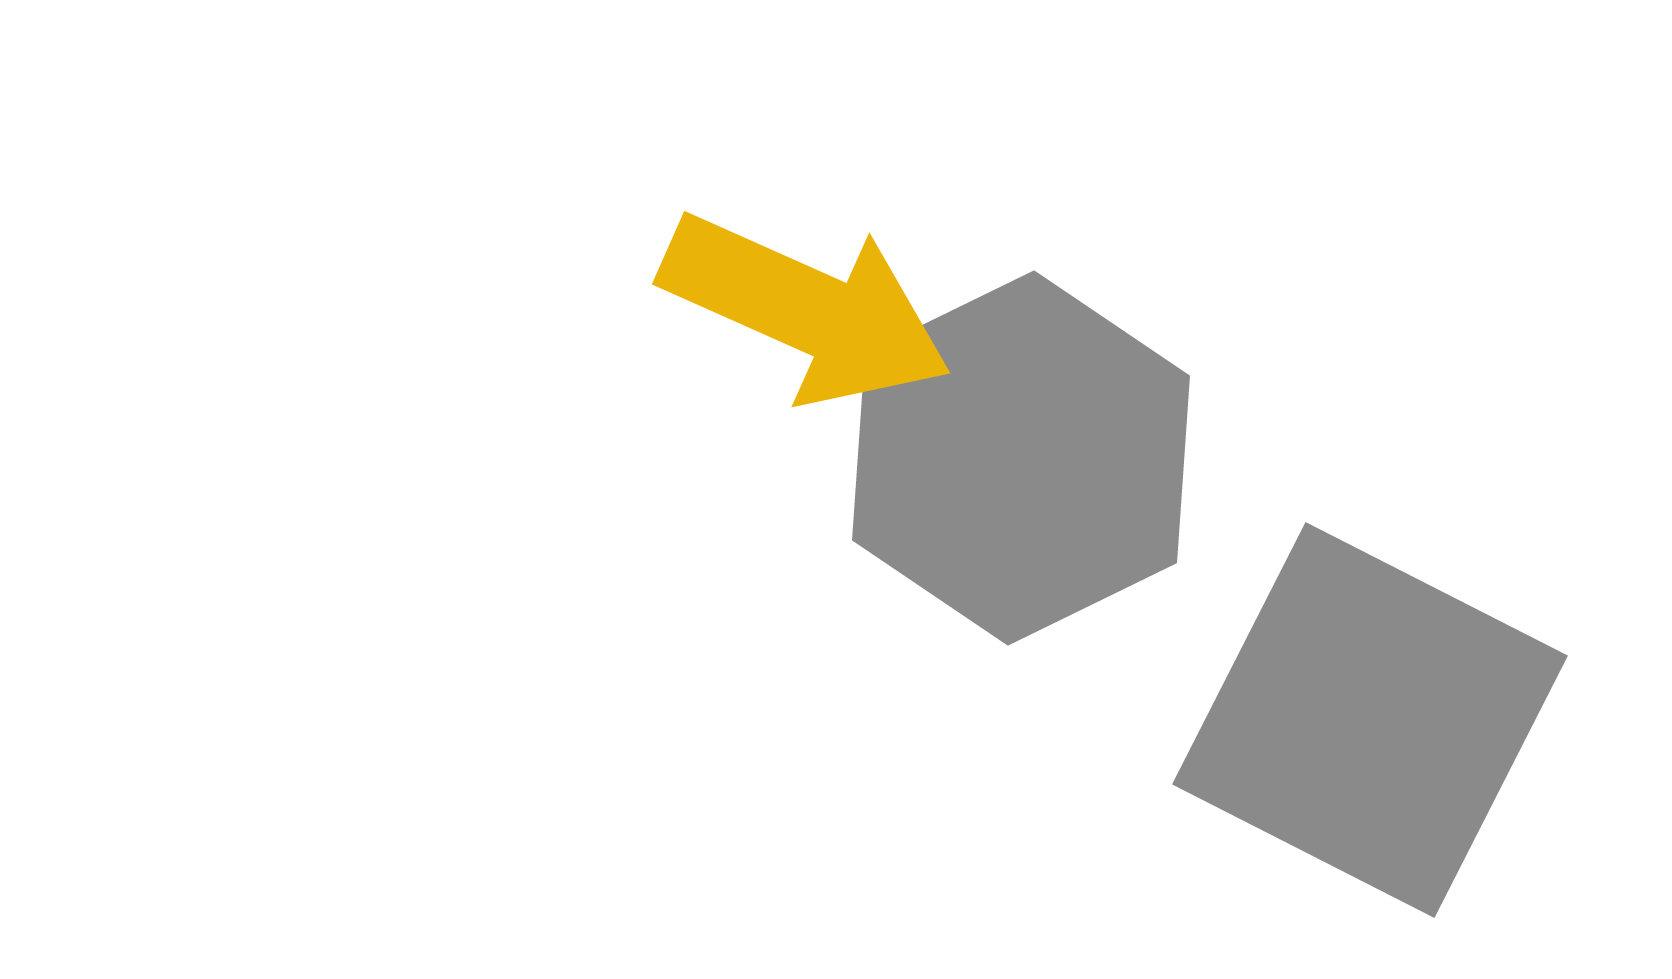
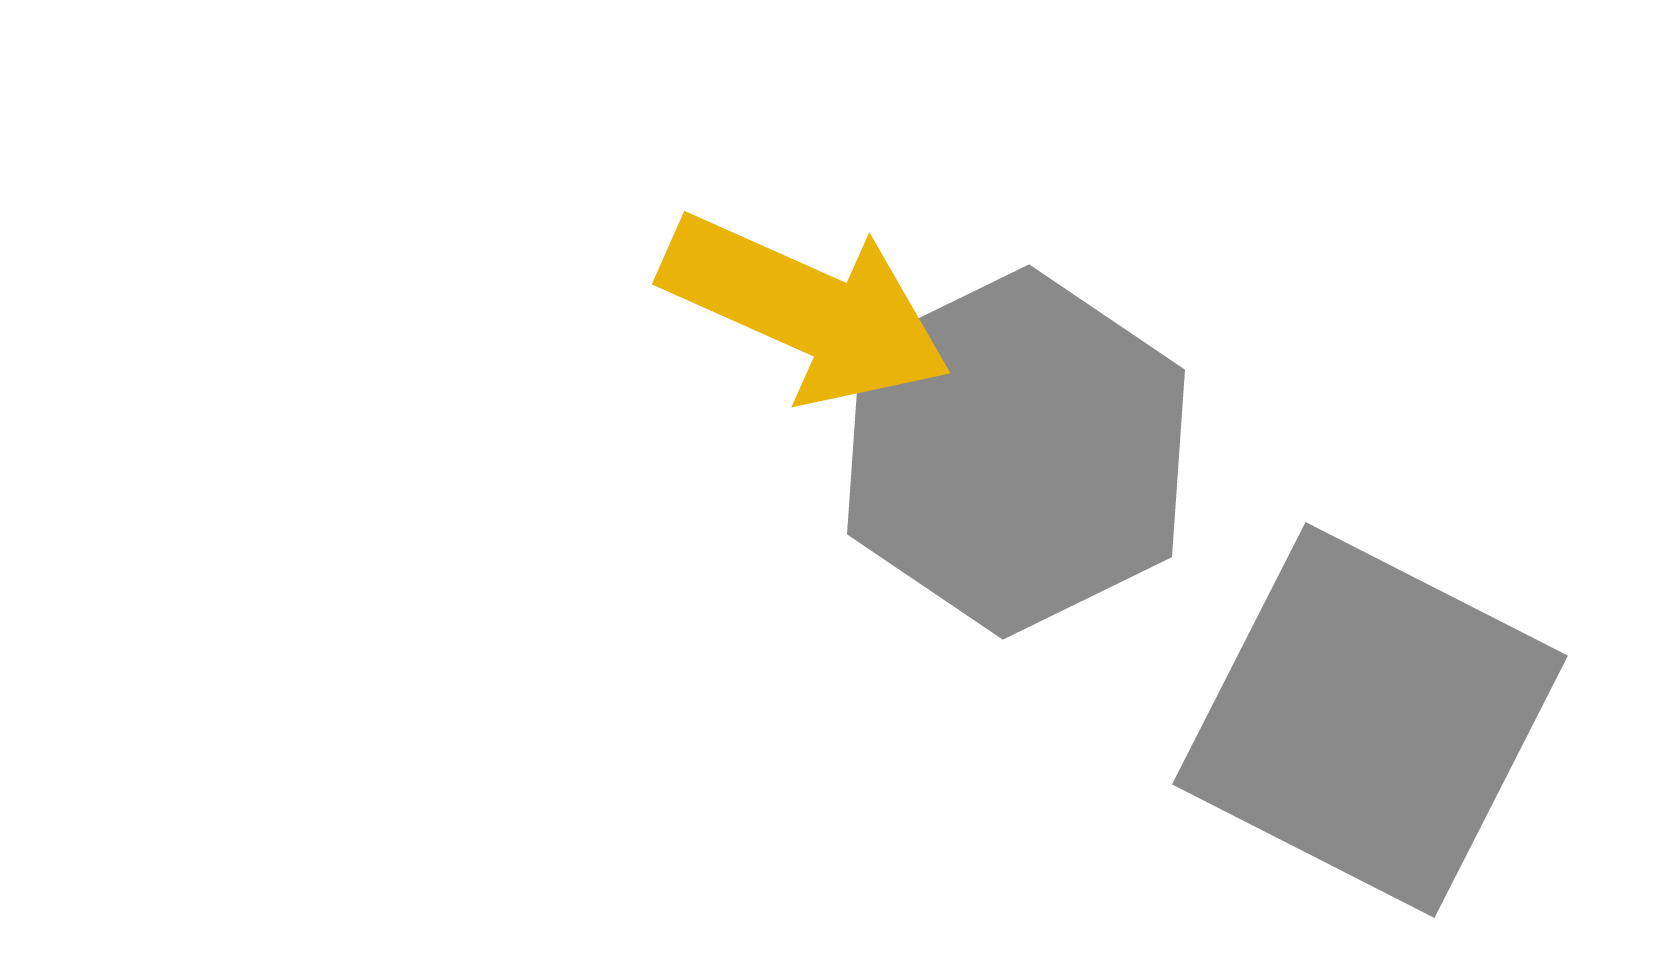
gray hexagon: moved 5 px left, 6 px up
